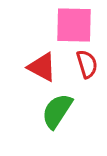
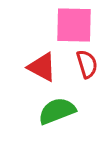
green semicircle: rotated 36 degrees clockwise
